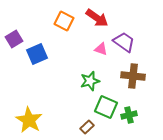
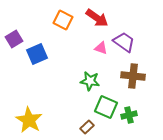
orange square: moved 1 px left, 1 px up
pink triangle: moved 1 px up
green star: rotated 24 degrees clockwise
